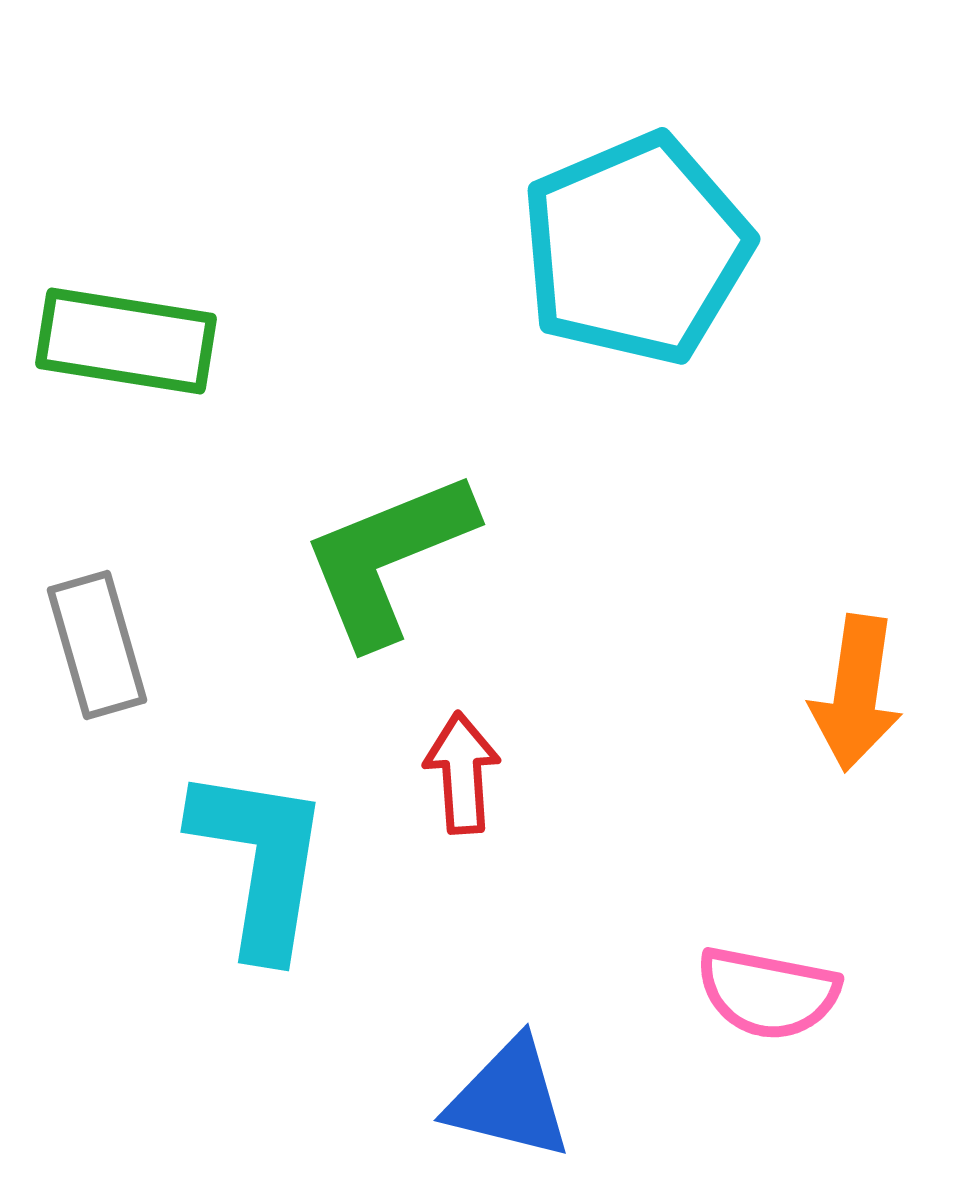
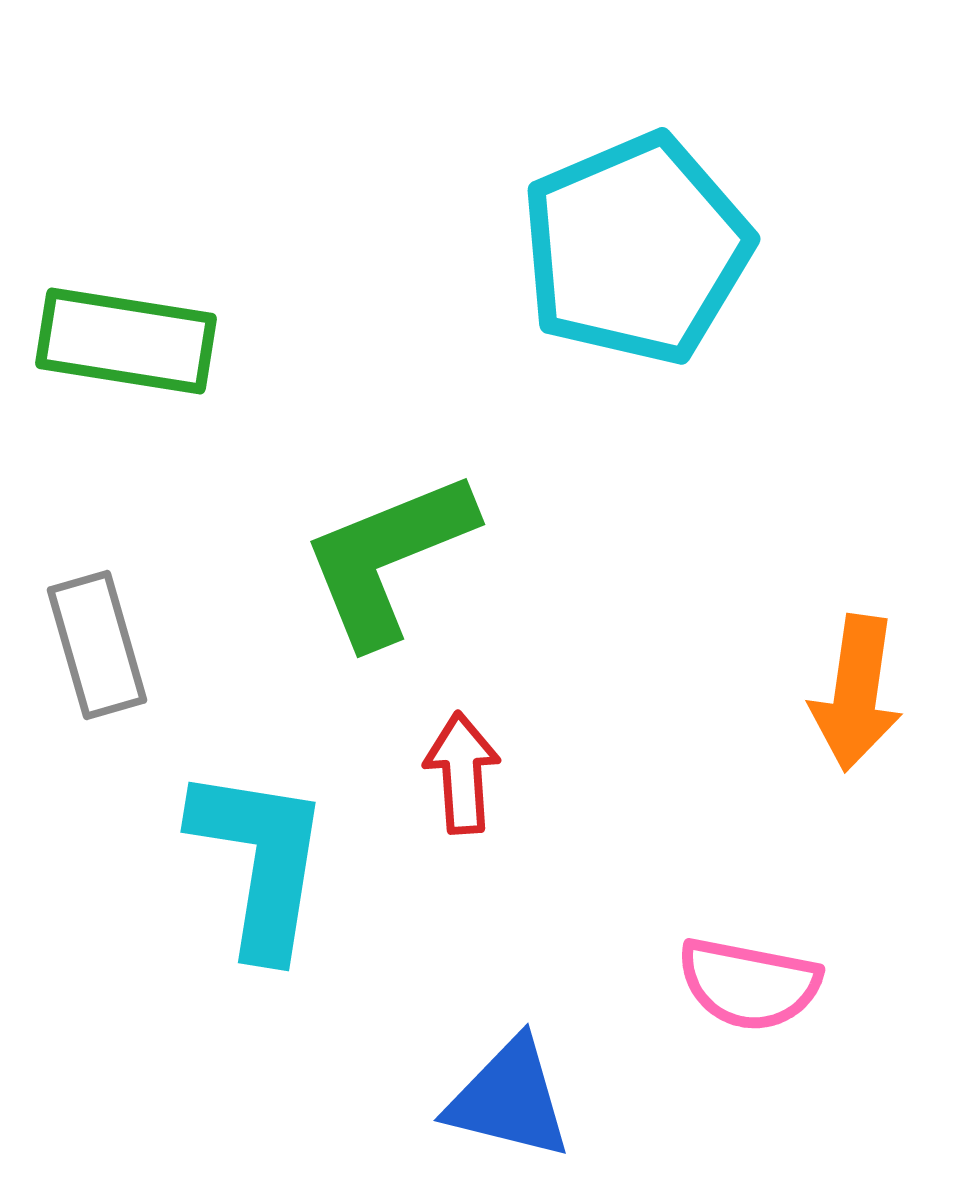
pink semicircle: moved 19 px left, 9 px up
